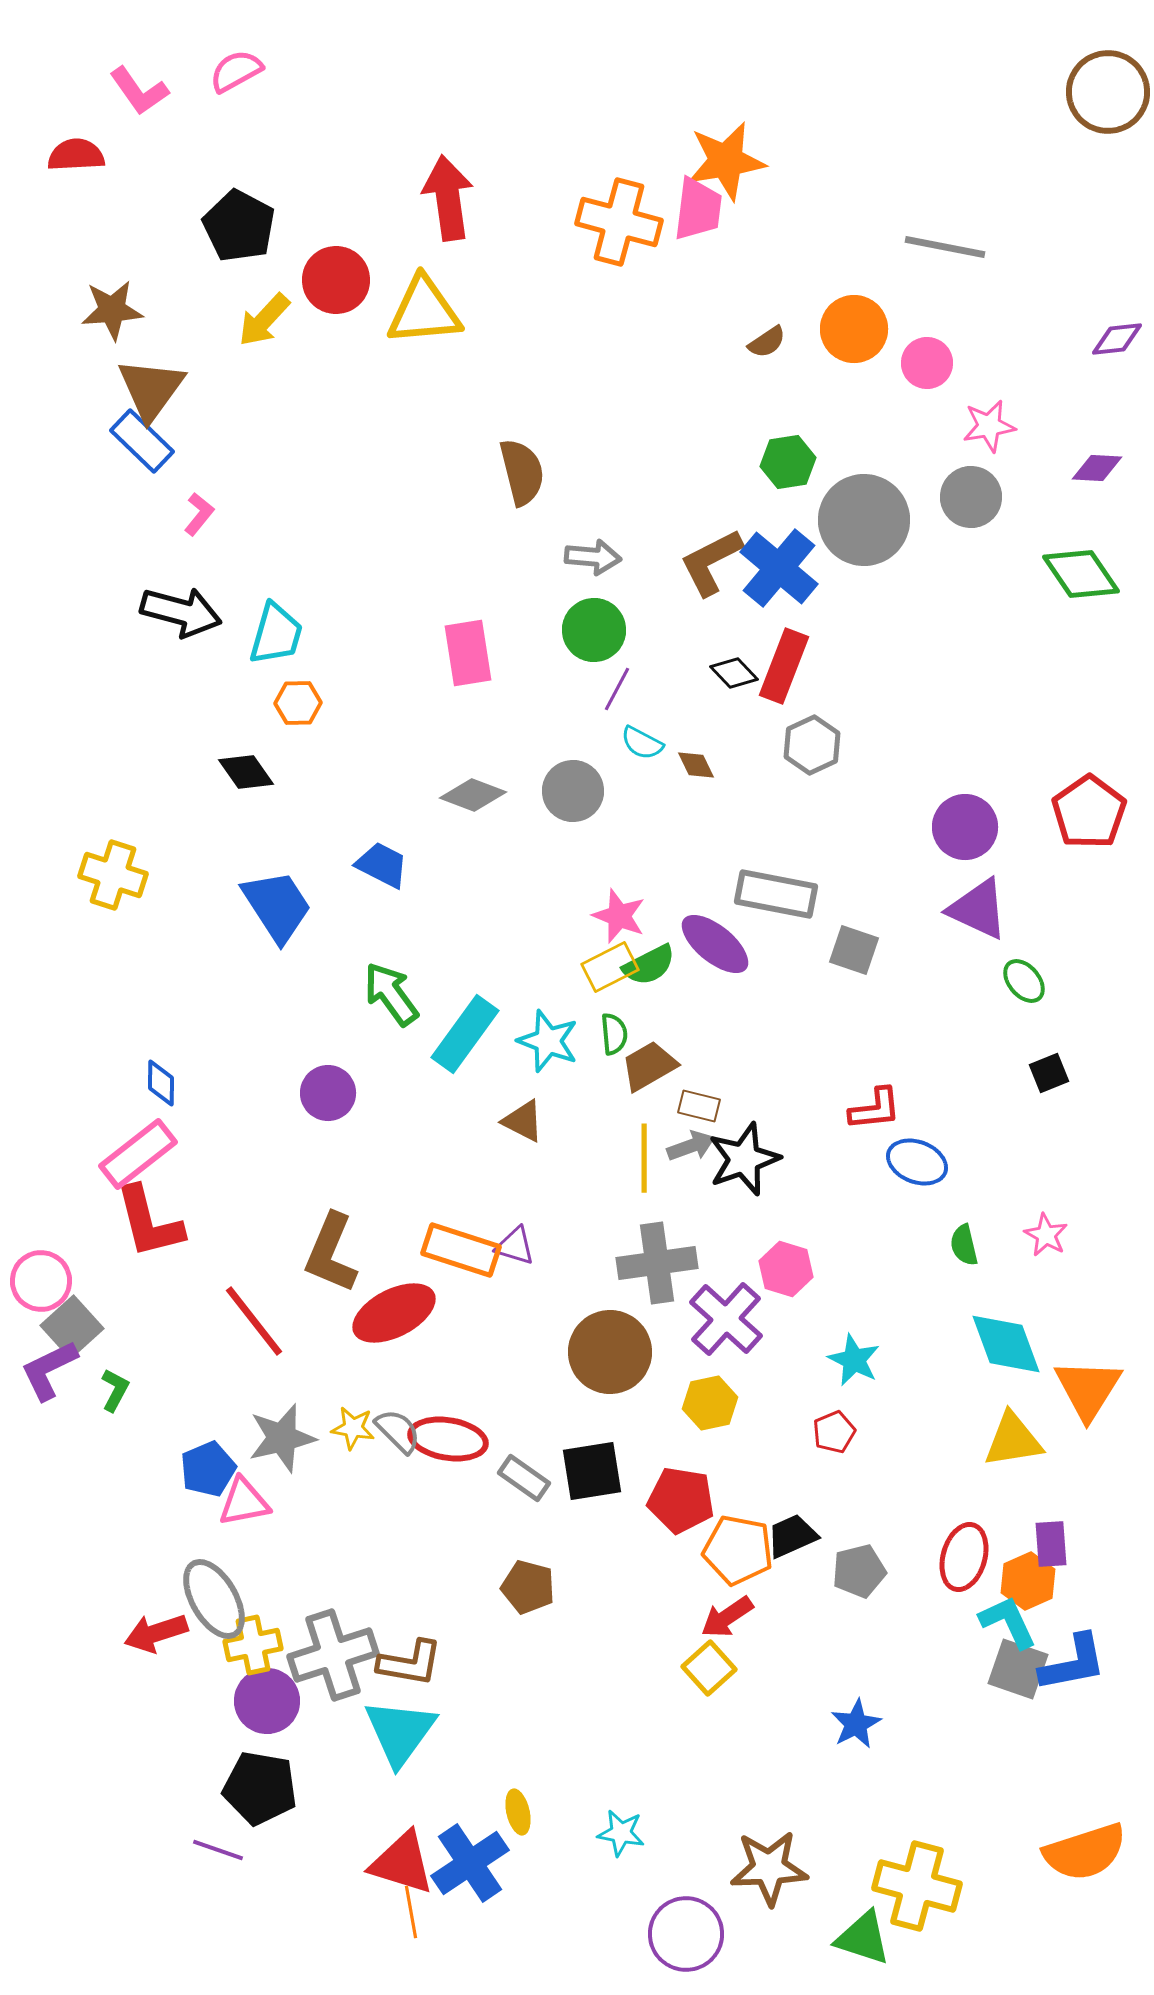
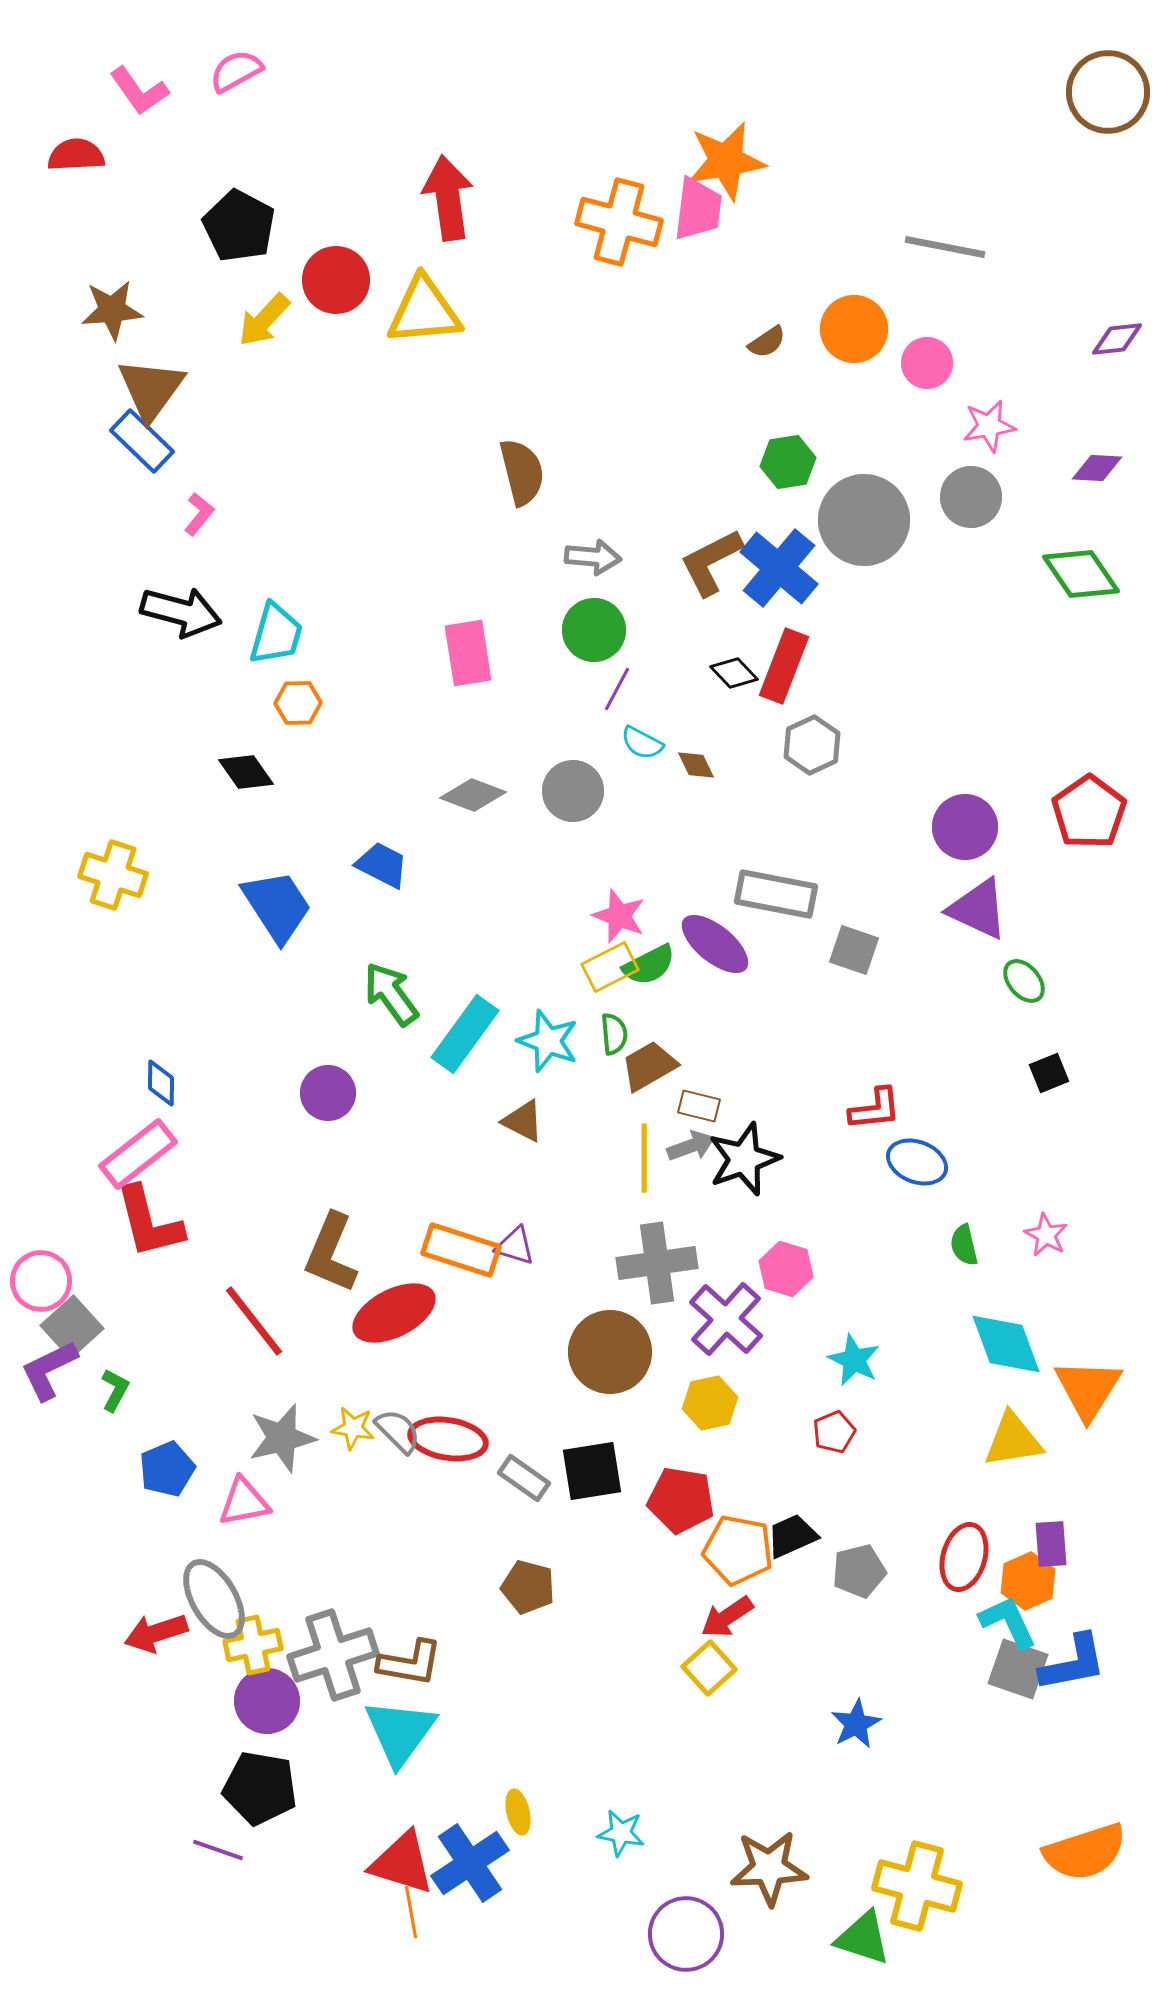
blue pentagon at (208, 1469): moved 41 px left
